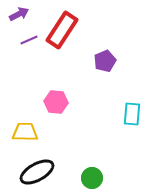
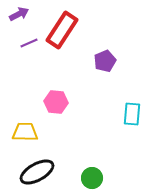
purple line: moved 3 px down
